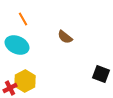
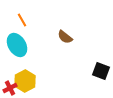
orange line: moved 1 px left, 1 px down
cyan ellipse: rotated 35 degrees clockwise
black square: moved 3 px up
